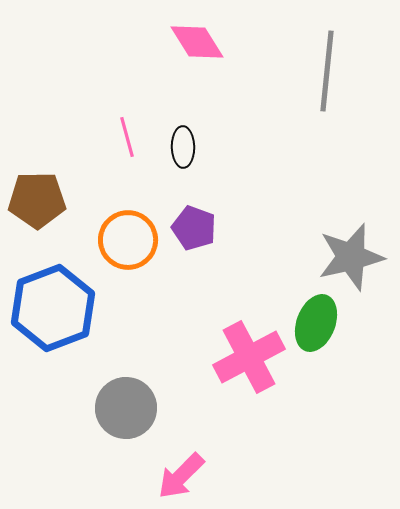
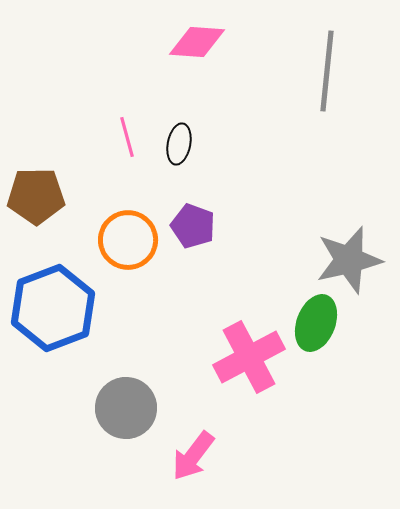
pink diamond: rotated 54 degrees counterclockwise
black ellipse: moved 4 px left, 3 px up; rotated 12 degrees clockwise
brown pentagon: moved 1 px left, 4 px up
purple pentagon: moved 1 px left, 2 px up
gray star: moved 2 px left, 3 px down
pink arrow: moved 12 px right, 20 px up; rotated 8 degrees counterclockwise
